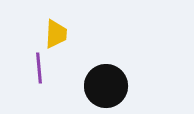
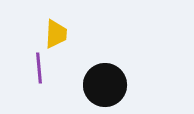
black circle: moved 1 px left, 1 px up
